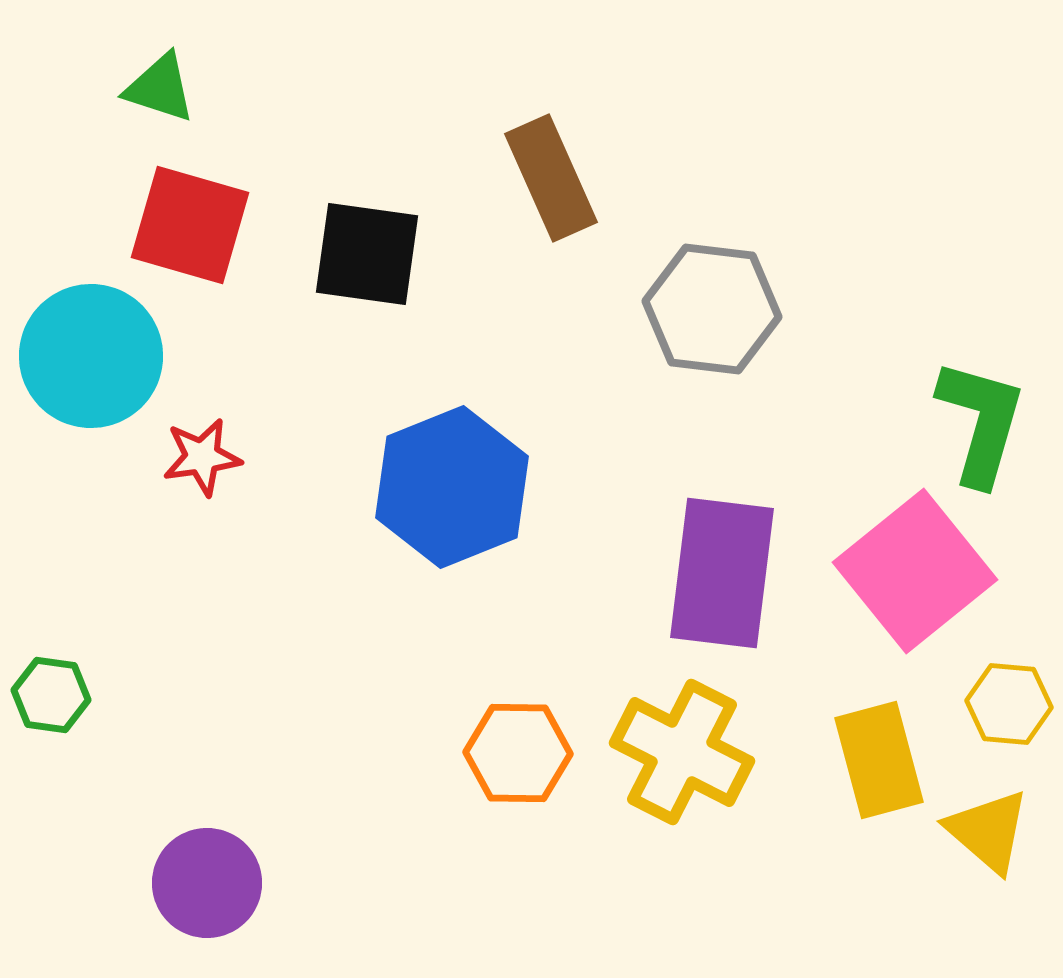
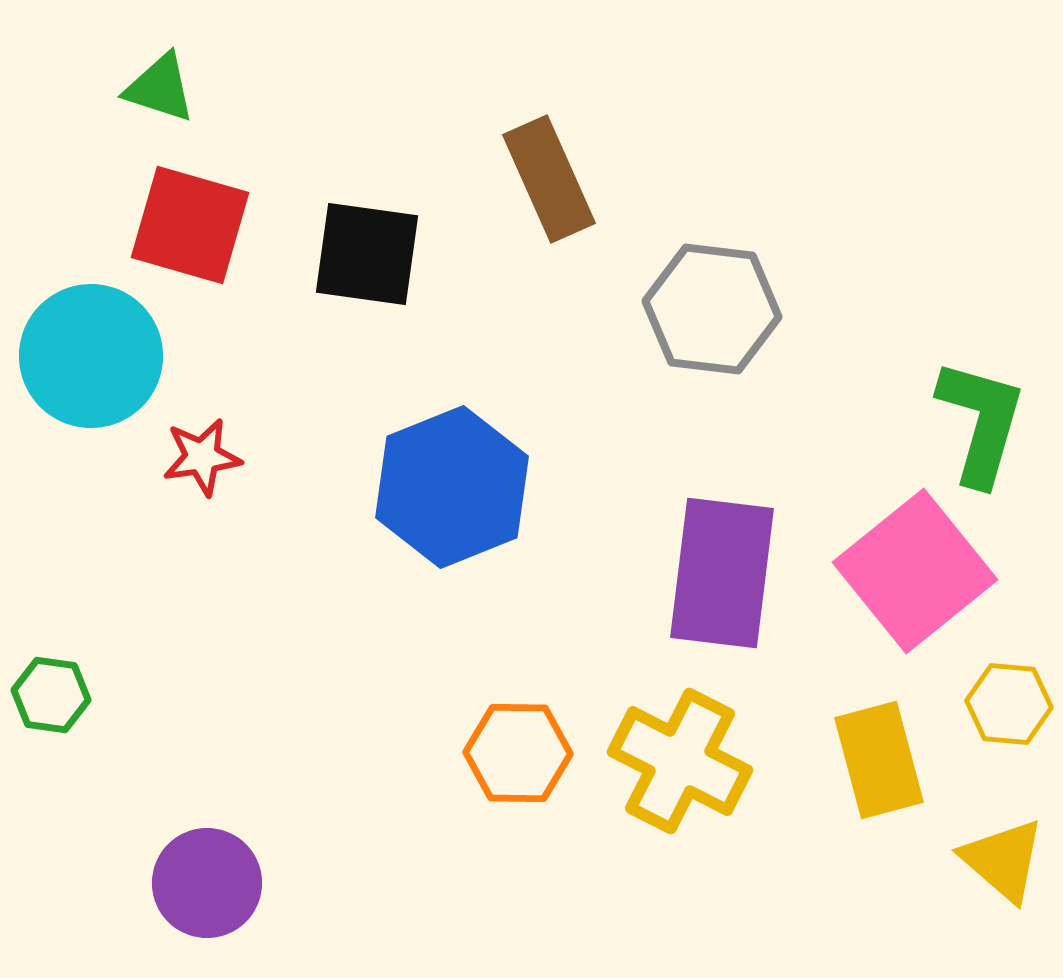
brown rectangle: moved 2 px left, 1 px down
yellow cross: moved 2 px left, 9 px down
yellow triangle: moved 15 px right, 29 px down
